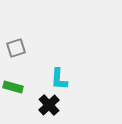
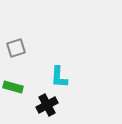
cyan L-shape: moved 2 px up
black cross: moved 2 px left; rotated 15 degrees clockwise
